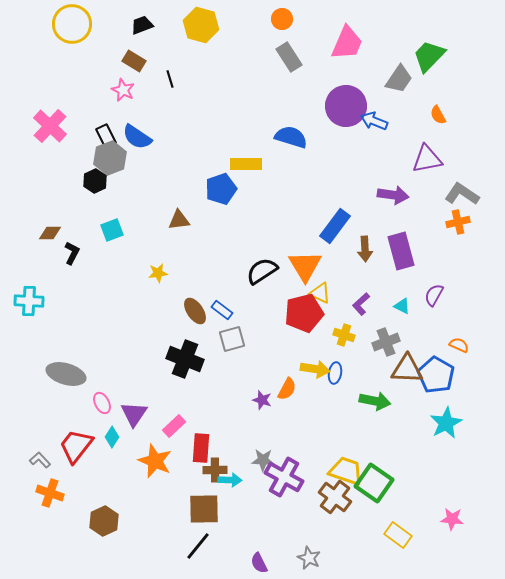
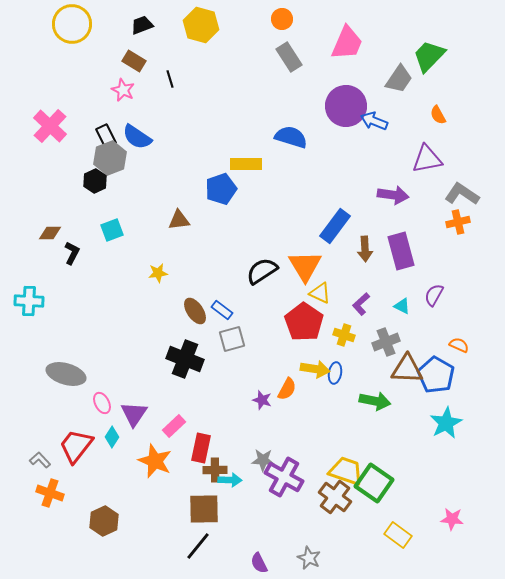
red pentagon at (304, 313): moved 9 px down; rotated 24 degrees counterclockwise
red rectangle at (201, 448): rotated 8 degrees clockwise
